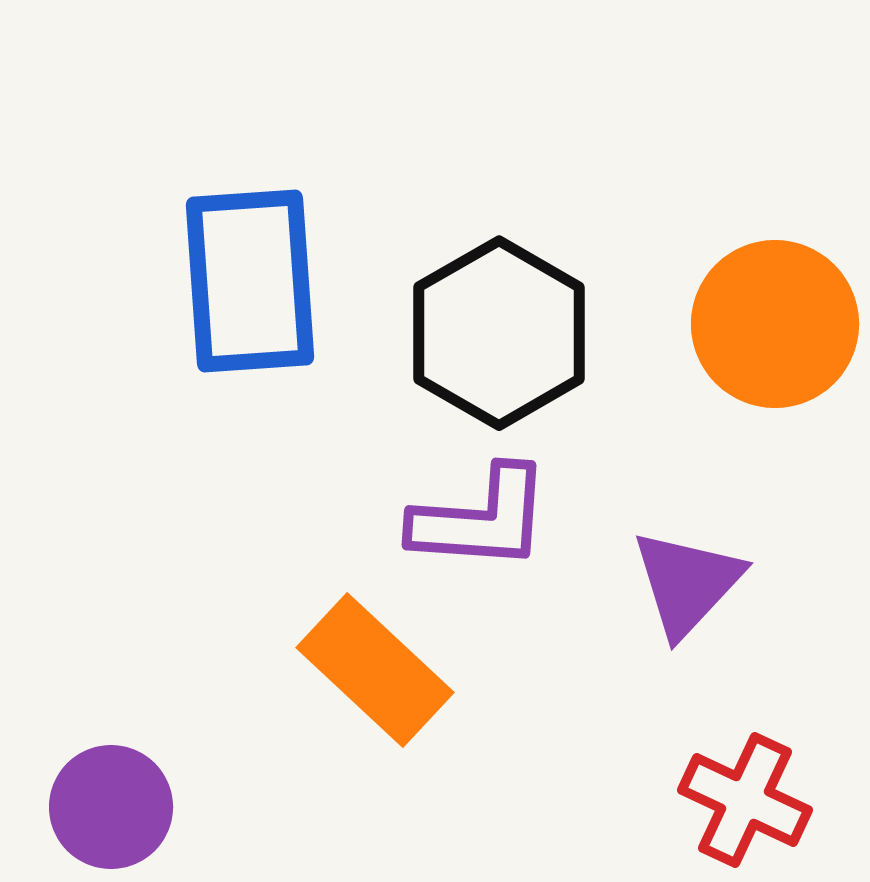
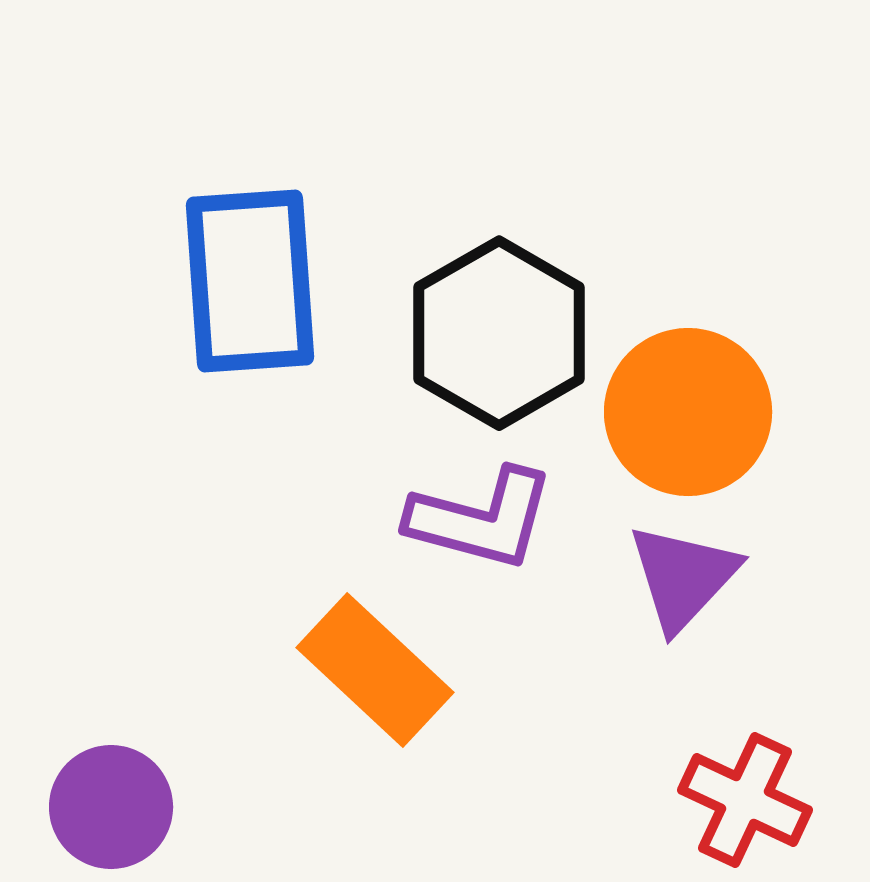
orange circle: moved 87 px left, 88 px down
purple L-shape: rotated 11 degrees clockwise
purple triangle: moved 4 px left, 6 px up
